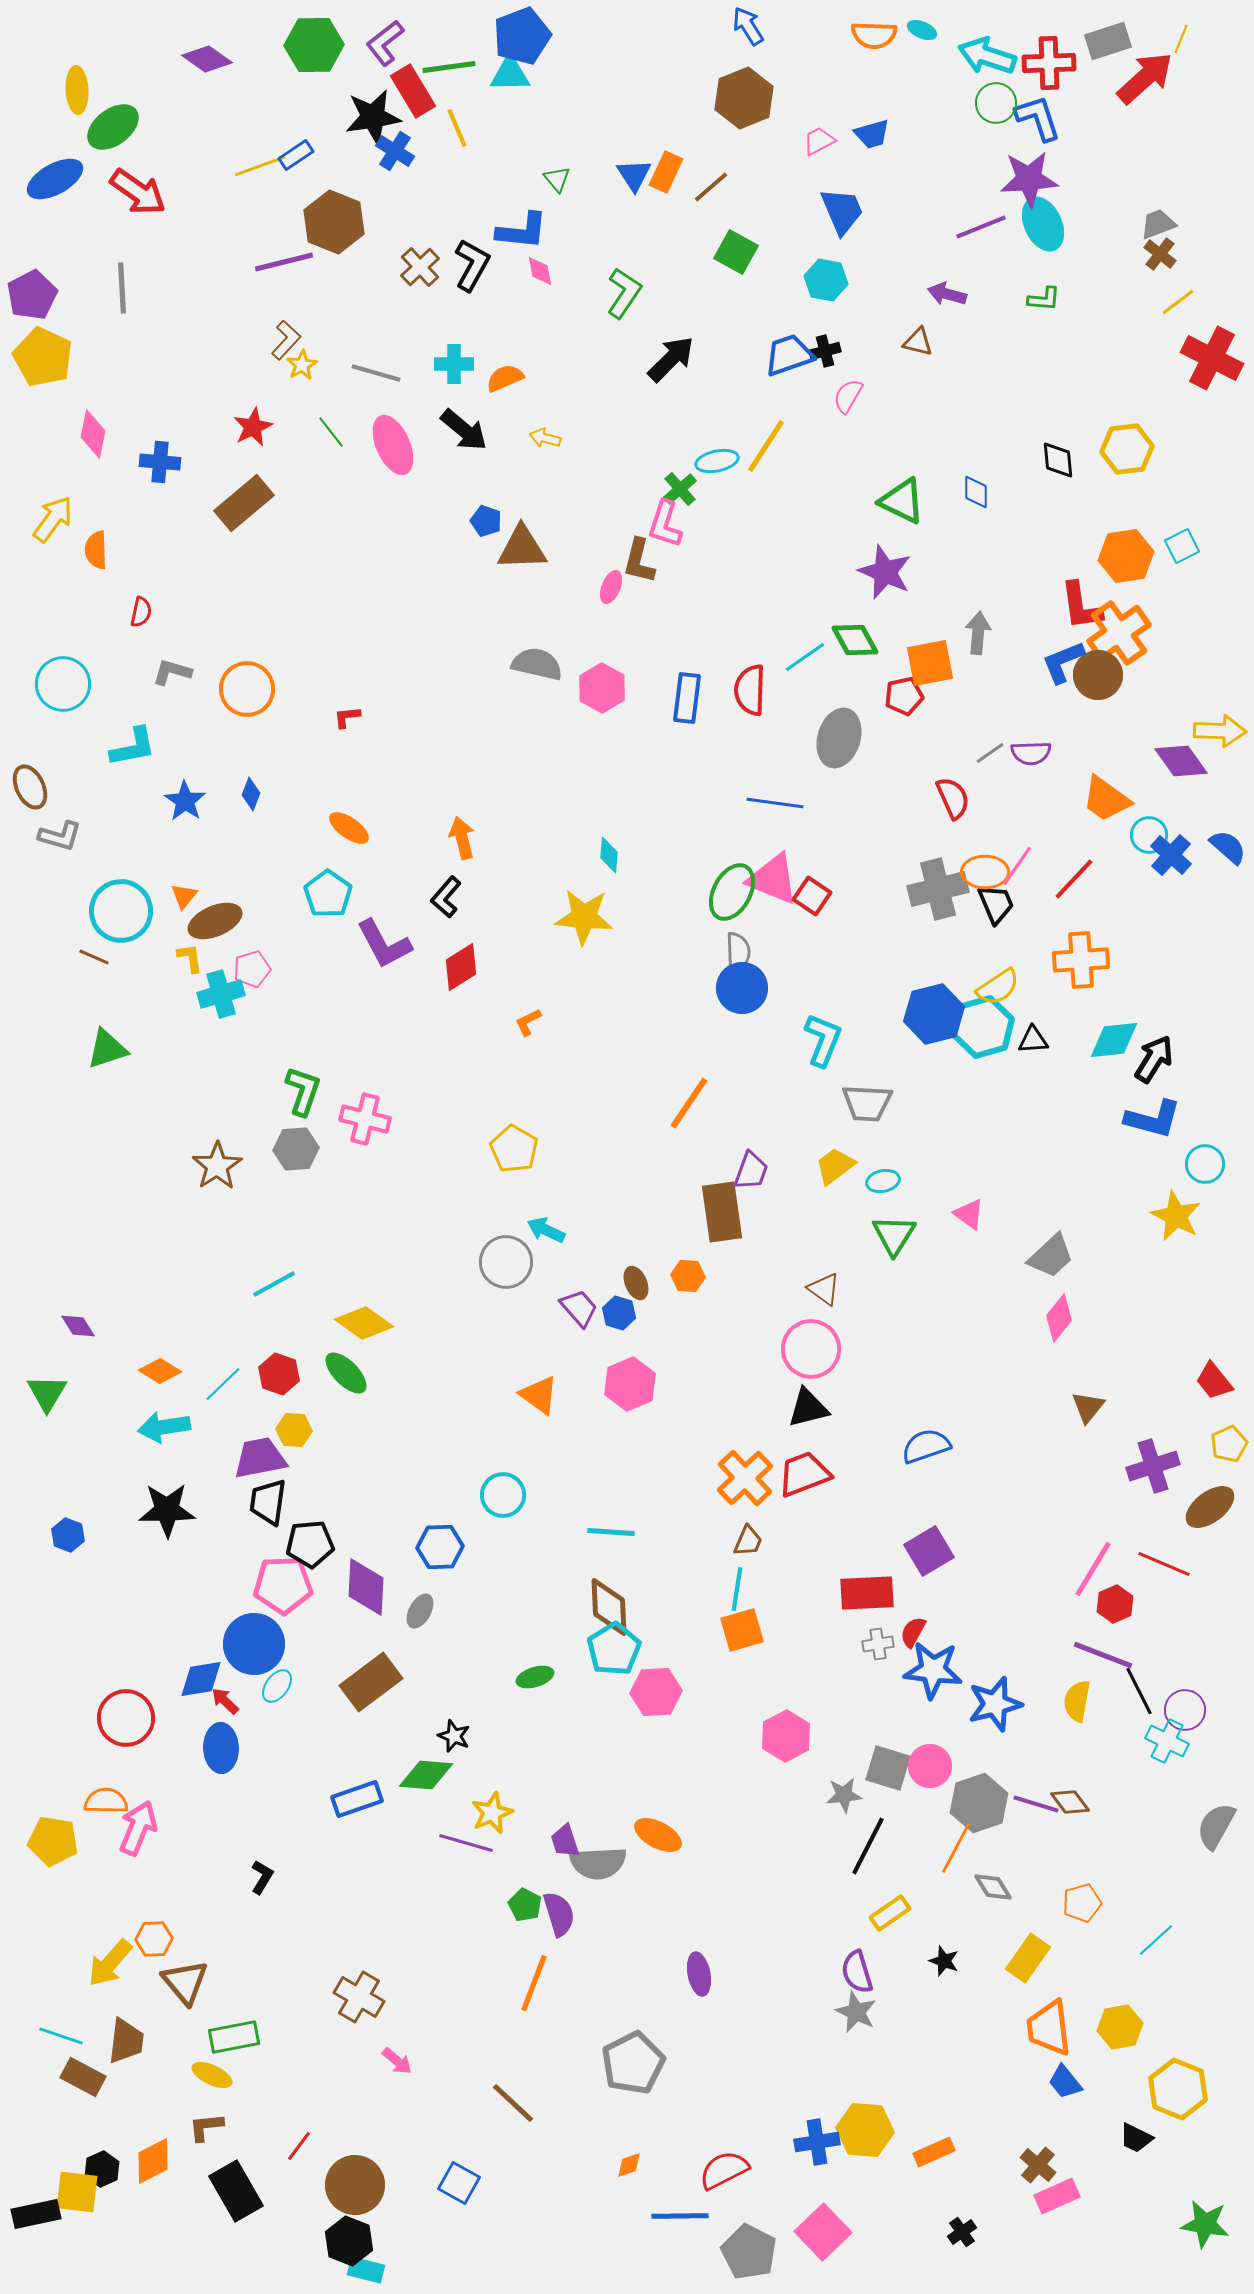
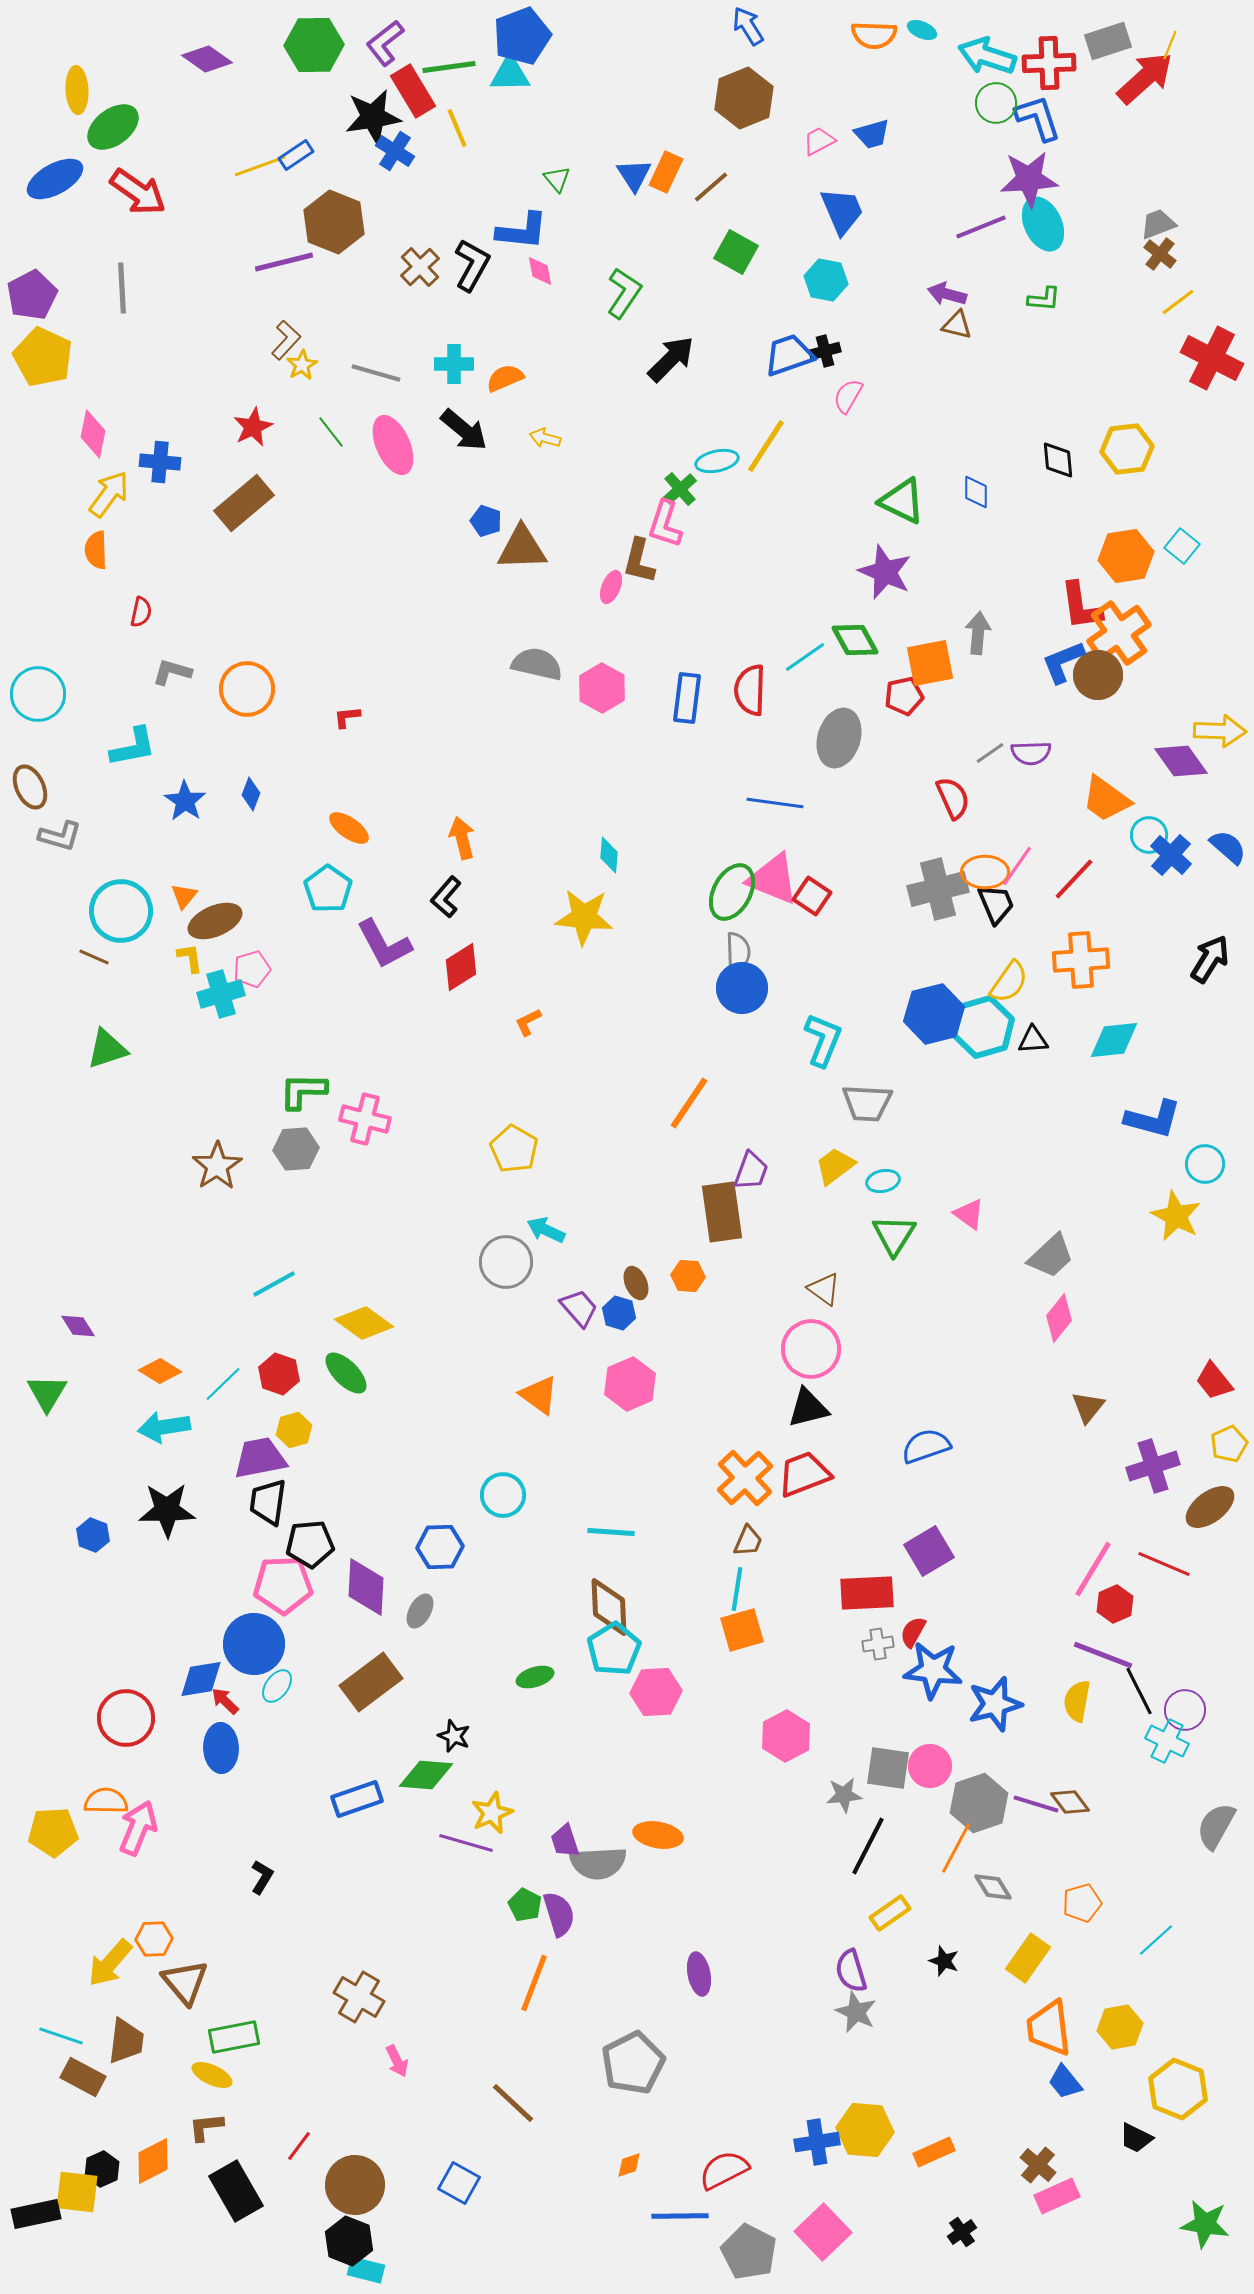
yellow line at (1181, 39): moved 11 px left, 6 px down
brown triangle at (918, 342): moved 39 px right, 17 px up
yellow arrow at (53, 519): moved 56 px right, 25 px up
cyan square at (1182, 546): rotated 24 degrees counterclockwise
cyan circle at (63, 684): moved 25 px left, 10 px down
cyan pentagon at (328, 894): moved 5 px up
yellow semicircle at (998, 987): moved 11 px right, 5 px up; rotated 21 degrees counterclockwise
black arrow at (1154, 1059): moved 56 px right, 100 px up
green L-shape at (303, 1091): rotated 108 degrees counterclockwise
yellow hexagon at (294, 1430): rotated 20 degrees counterclockwise
blue hexagon at (68, 1535): moved 25 px right
gray square at (888, 1768): rotated 9 degrees counterclockwise
orange ellipse at (658, 1835): rotated 18 degrees counterclockwise
yellow pentagon at (53, 1841): moved 9 px up; rotated 12 degrees counterclockwise
purple semicircle at (857, 1972): moved 6 px left, 1 px up
pink arrow at (397, 2061): rotated 24 degrees clockwise
